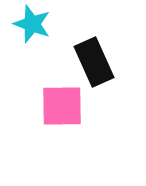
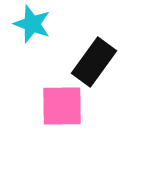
black rectangle: rotated 60 degrees clockwise
